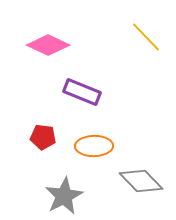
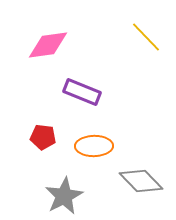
pink diamond: rotated 33 degrees counterclockwise
